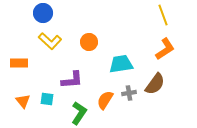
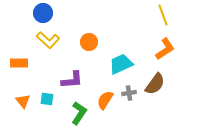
yellow L-shape: moved 2 px left, 1 px up
cyan trapezoid: rotated 15 degrees counterclockwise
